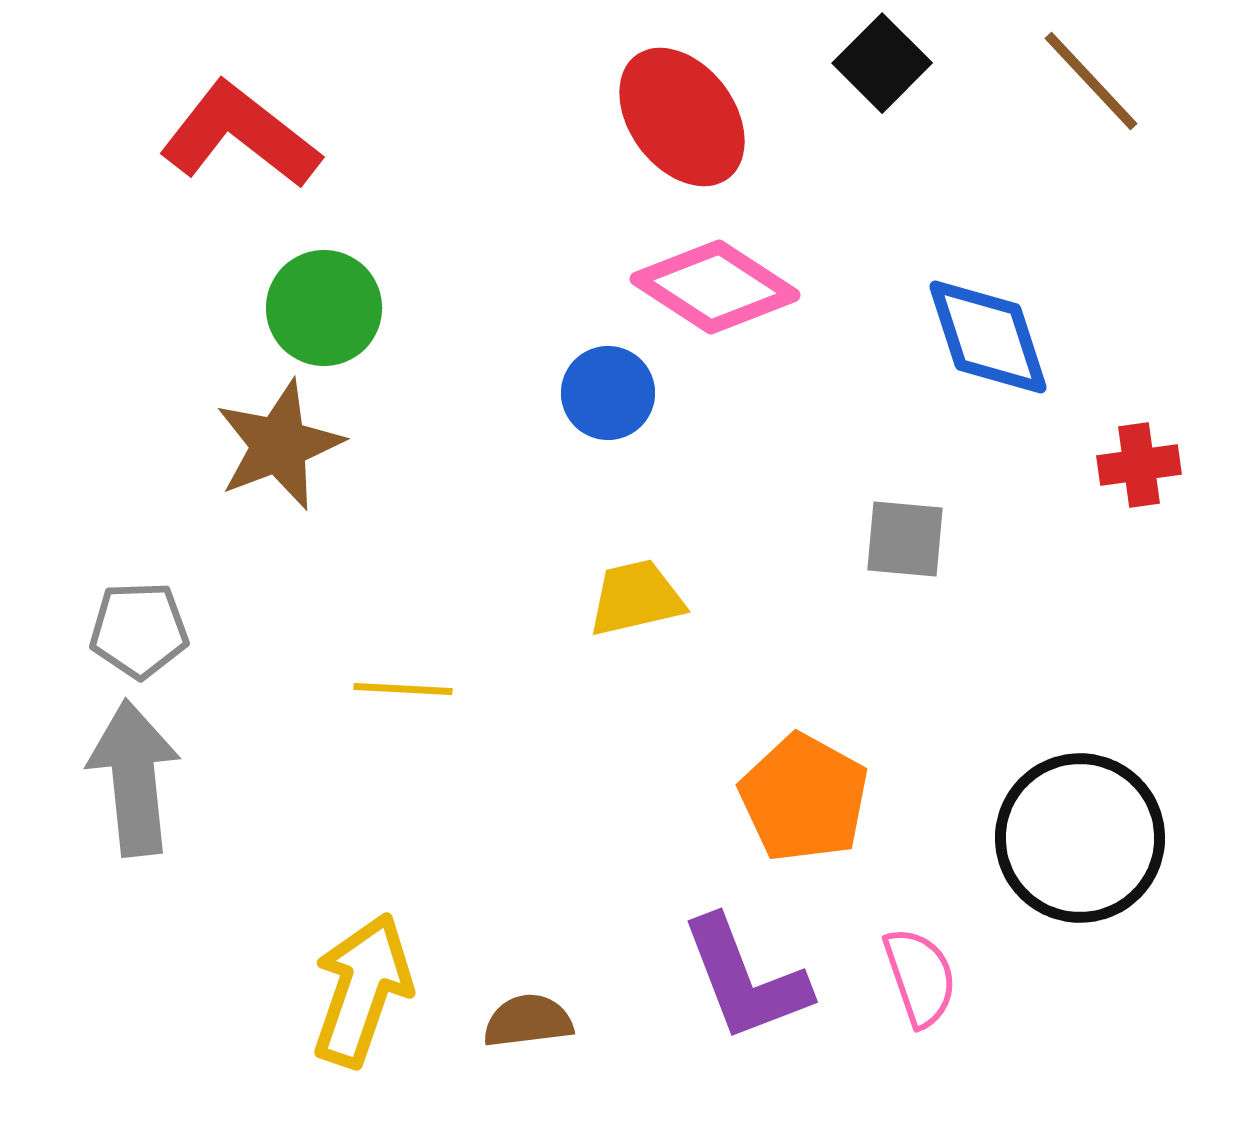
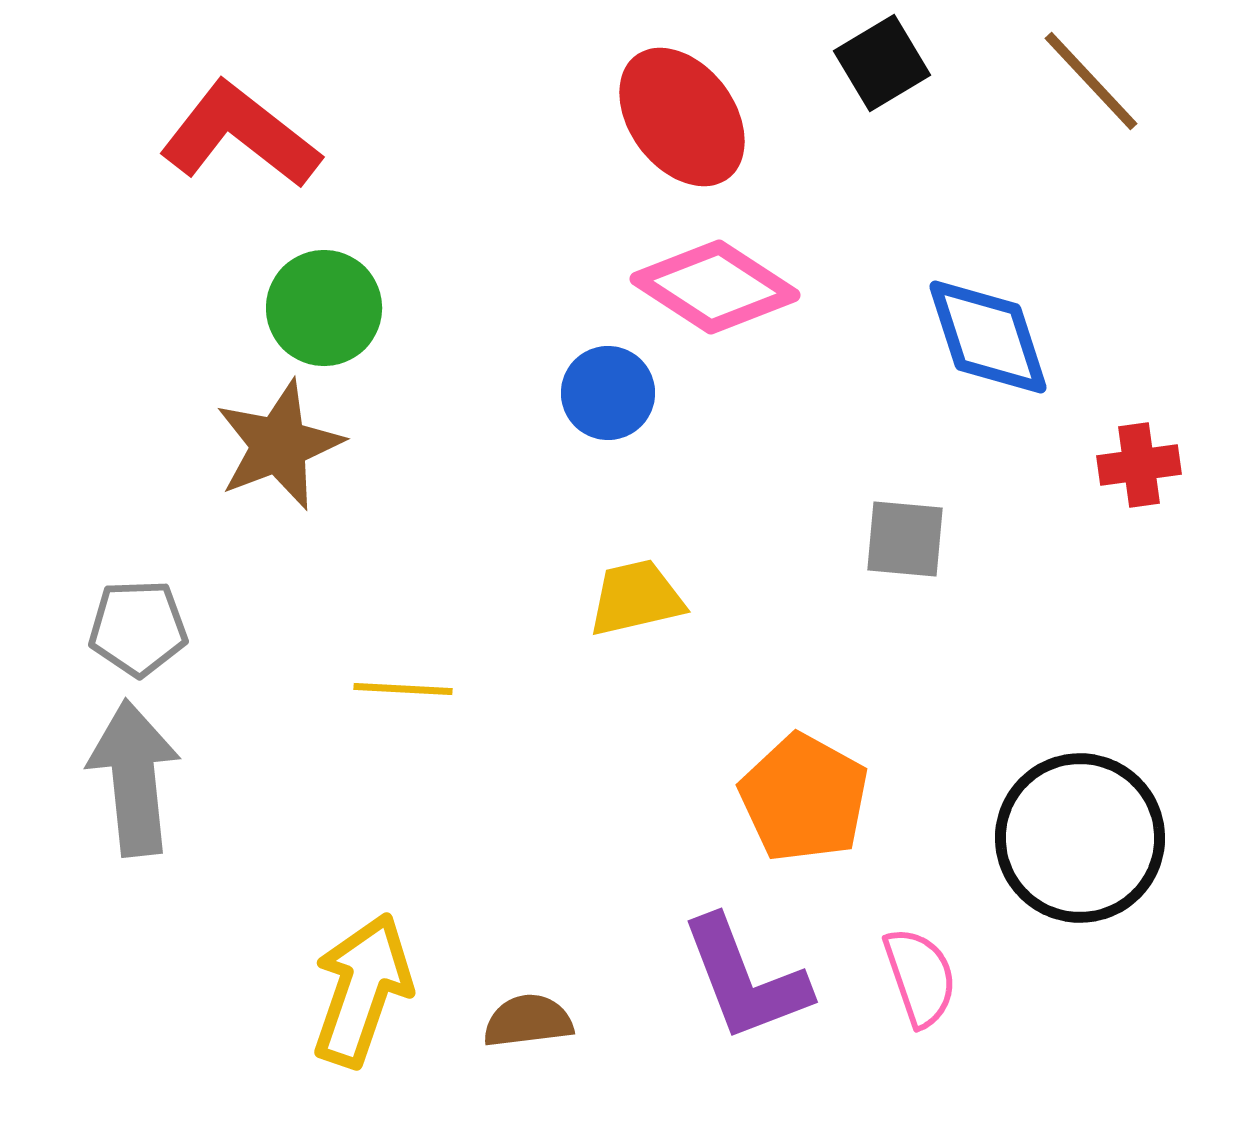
black square: rotated 14 degrees clockwise
gray pentagon: moved 1 px left, 2 px up
